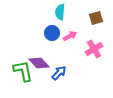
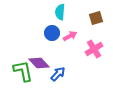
blue arrow: moved 1 px left, 1 px down
